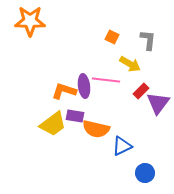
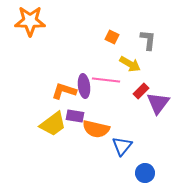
blue triangle: rotated 25 degrees counterclockwise
